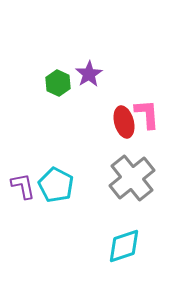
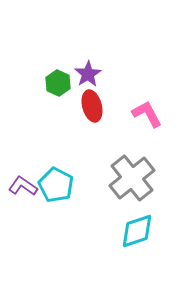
purple star: moved 1 px left
pink L-shape: rotated 24 degrees counterclockwise
red ellipse: moved 32 px left, 16 px up
purple L-shape: rotated 44 degrees counterclockwise
cyan diamond: moved 13 px right, 15 px up
